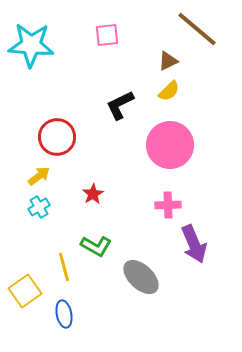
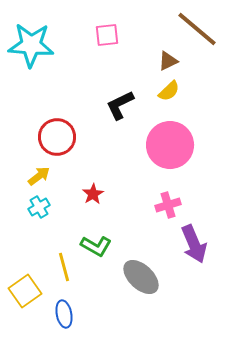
pink cross: rotated 15 degrees counterclockwise
